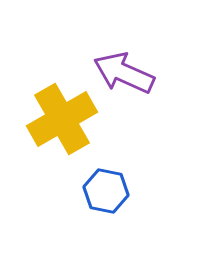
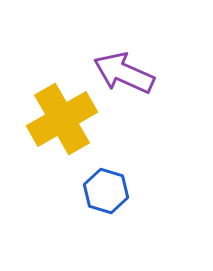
blue hexagon: rotated 6 degrees clockwise
